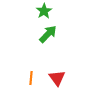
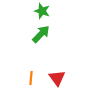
green star: moved 2 px left; rotated 21 degrees counterclockwise
green arrow: moved 7 px left
